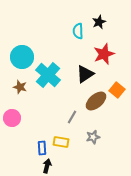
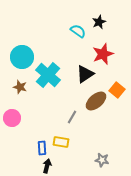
cyan semicircle: rotated 126 degrees clockwise
red star: moved 1 px left
gray star: moved 9 px right, 23 px down; rotated 24 degrees clockwise
